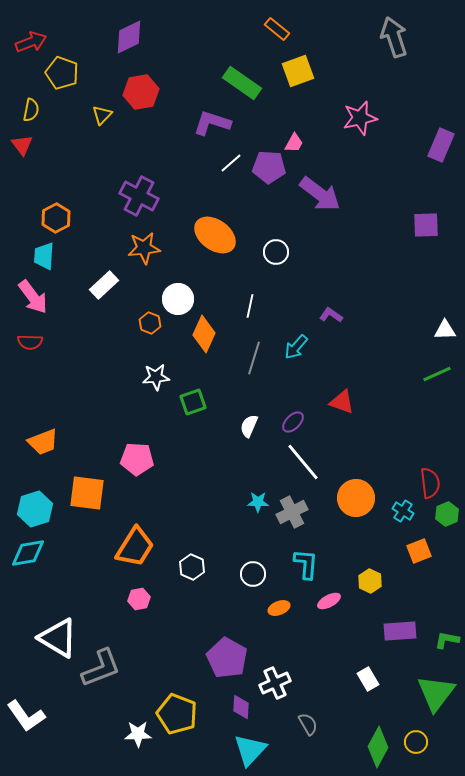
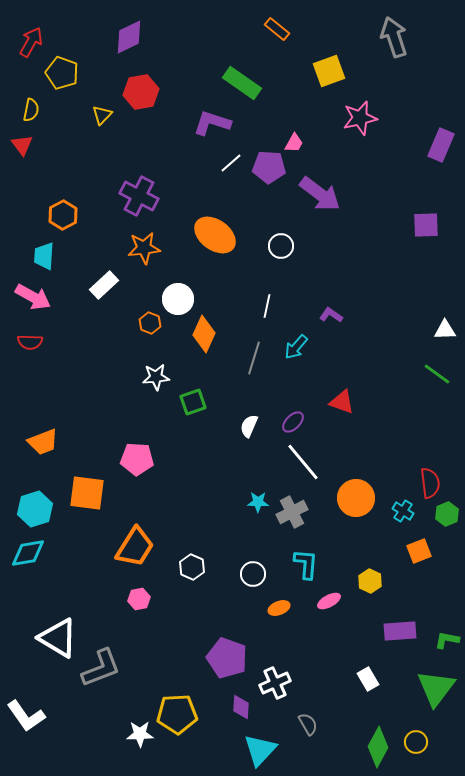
red arrow at (31, 42): rotated 40 degrees counterclockwise
yellow square at (298, 71): moved 31 px right
orange hexagon at (56, 218): moved 7 px right, 3 px up
white circle at (276, 252): moved 5 px right, 6 px up
pink arrow at (33, 297): rotated 24 degrees counterclockwise
white line at (250, 306): moved 17 px right
green line at (437, 374): rotated 60 degrees clockwise
purple pentagon at (227, 658): rotated 9 degrees counterclockwise
green triangle at (436, 693): moved 5 px up
yellow pentagon at (177, 714): rotated 24 degrees counterclockwise
white star at (138, 734): moved 2 px right
cyan triangle at (250, 750): moved 10 px right
